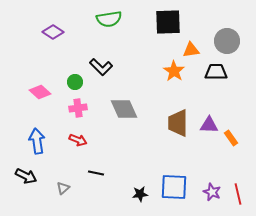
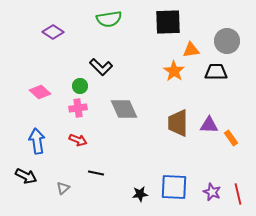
green circle: moved 5 px right, 4 px down
